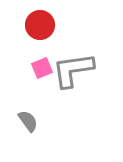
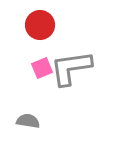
gray L-shape: moved 2 px left, 2 px up
gray semicircle: rotated 45 degrees counterclockwise
